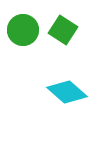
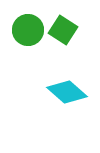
green circle: moved 5 px right
